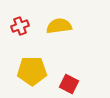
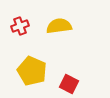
yellow pentagon: rotated 24 degrees clockwise
